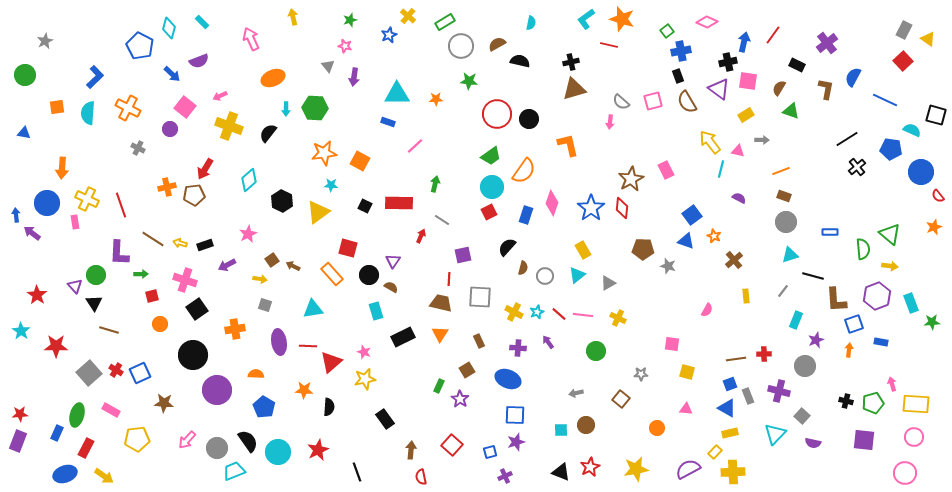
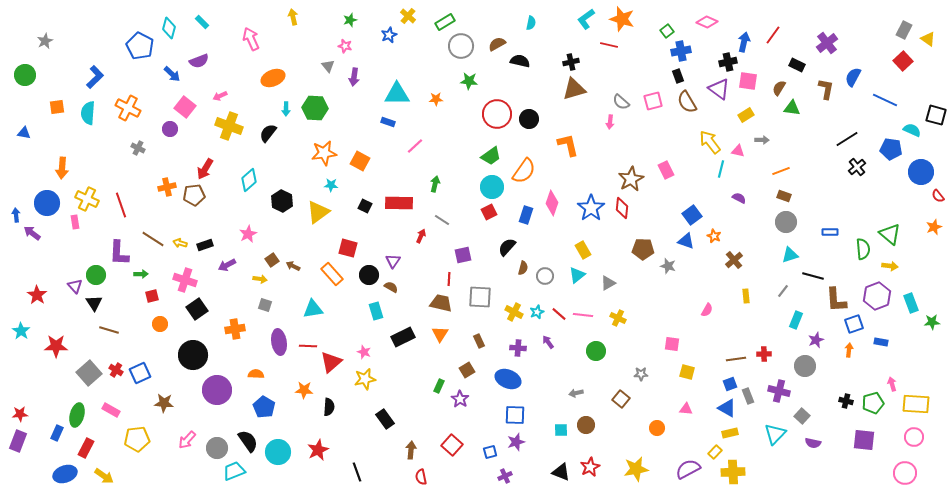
green triangle at (791, 111): moved 1 px right, 3 px up; rotated 12 degrees counterclockwise
